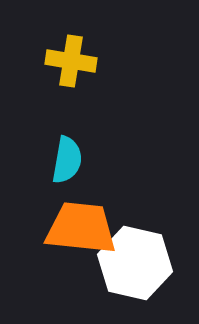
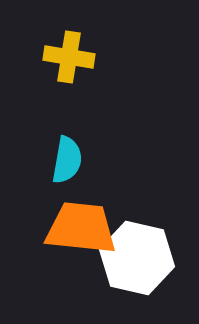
yellow cross: moved 2 px left, 4 px up
white hexagon: moved 2 px right, 5 px up
